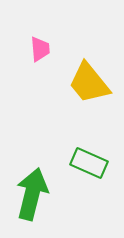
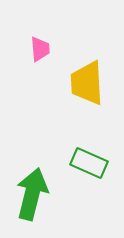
yellow trapezoid: moved 2 px left; rotated 36 degrees clockwise
